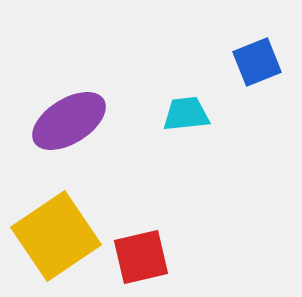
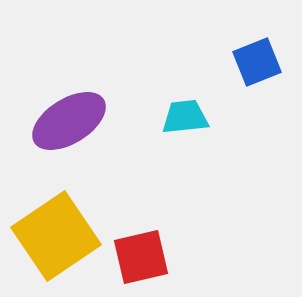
cyan trapezoid: moved 1 px left, 3 px down
